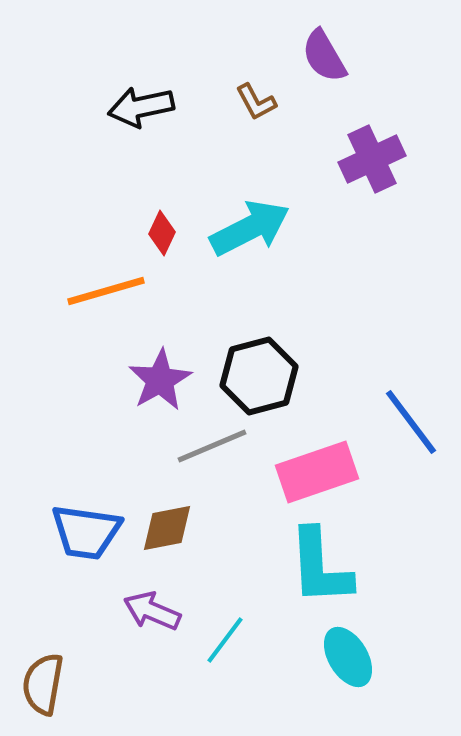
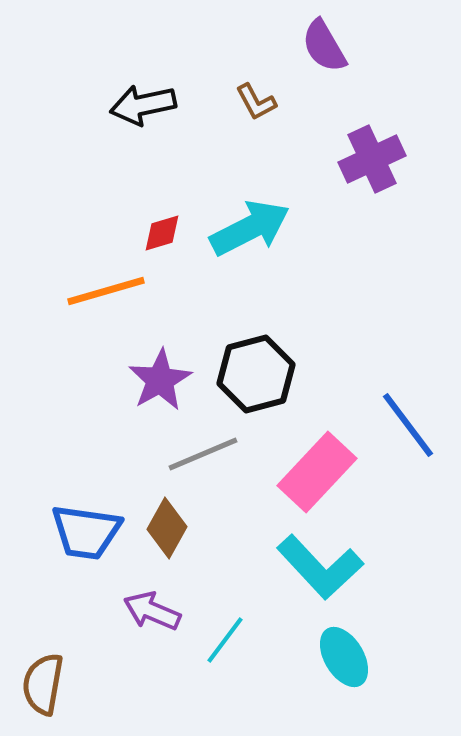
purple semicircle: moved 10 px up
black arrow: moved 2 px right, 2 px up
red diamond: rotated 48 degrees clockwise
black hexagon: moved 3 px left, 2 px up
blue line: moved 3 px left, 3 px down
gray line: moved 9 px left, 8 px down
pink rectangle: rotated 28 degrees counterclockwise
brown diamond: rotated 50 degrees counterclockwise
cyan L-shape: rotated 40 degrees counterclockwise
cyan ellipse: moved 4 px left
